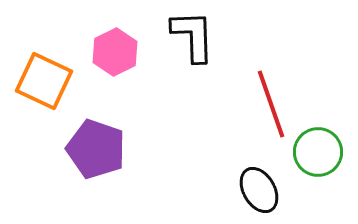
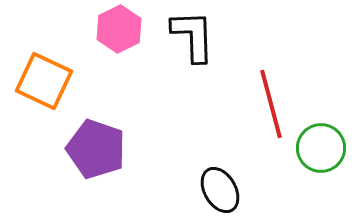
pink hexagon: moved 4 px right, 23 px up
red line: rotated 4 degrees clockwise
green circle: moved 3 px right, 4 px up
black ellipse: moved 39 px left
